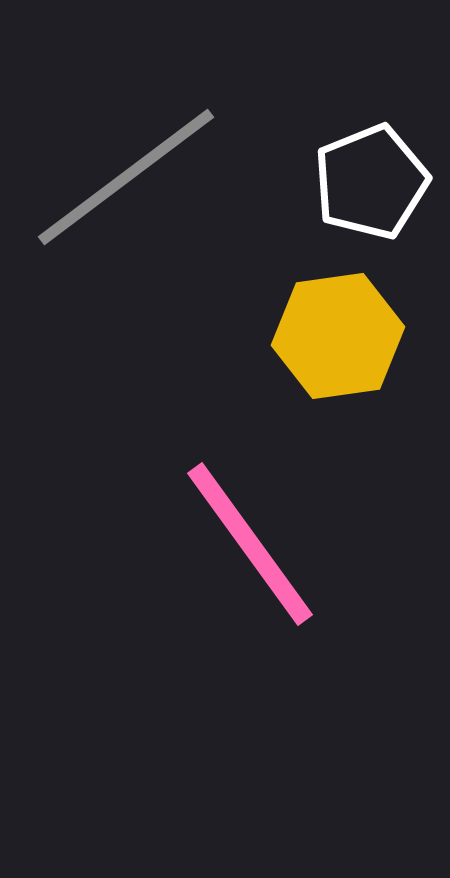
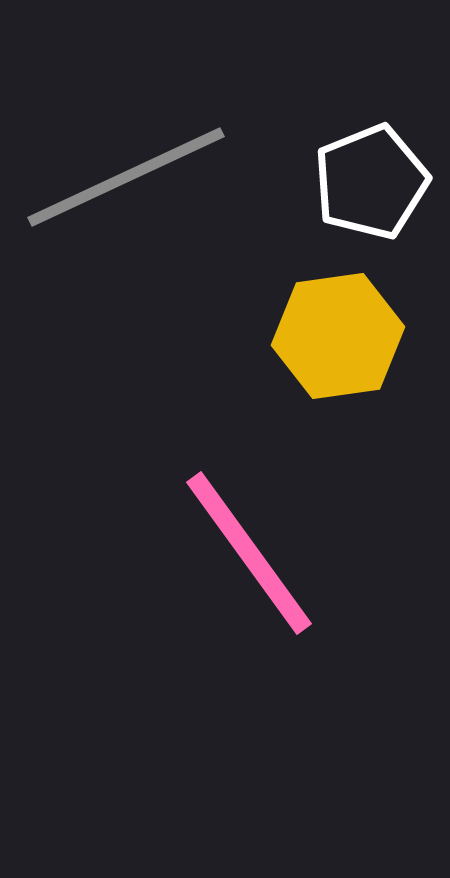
gray line: rotated 12 degrees clockwise
pink line: moved 1 px left, 9 px down
